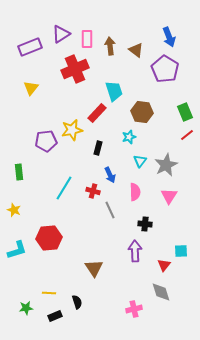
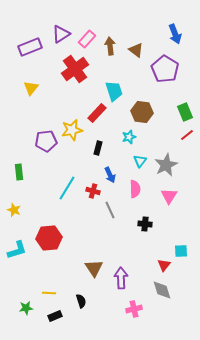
blue arrow at (169, 37): moved 6 px right, 3 px up
pink rectangle at (87, 39): rotated 42 degrees clockwise
red cross at (75, 69): rotated 12 degrees counterclockwise
cyan line at (64, 188): moved 3 px right
pink semicircle at (135, 192): moved 3 px up
purple arrow at (135, 251): moved 14 px left, 27 px down
gray diamond at (161, 292): moved 1 px right, 2 px up
black semicircle at (77, 302): moved 4 px right, 1 px up
